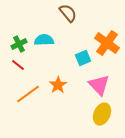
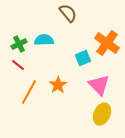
orange line: moved 1 px right, 2 px up; rotated 25 degrees counterclockwise
